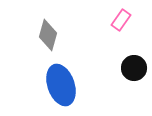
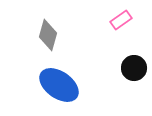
pink rectangle: rotated 20 degrees clockwise
blue ellipse: moved 2 px left; rotated 36 degrees counterclockwise
